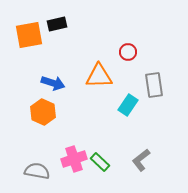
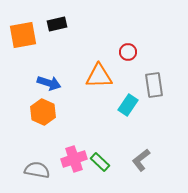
orange square: moved 6 px left
blue arrow: moved 4 px left
gray semicircle: moved 1 px up
